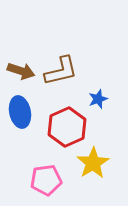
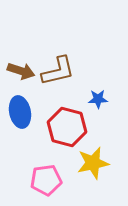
brown L-shape: moved 3 px left
blue star: rotated 18 degrees clockwise
red hexagon: rotated 21 degrees counterclockwise
yellow star: rotated 20 degrees clockwise
